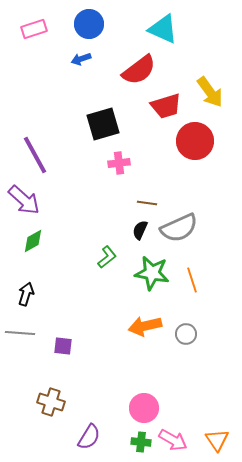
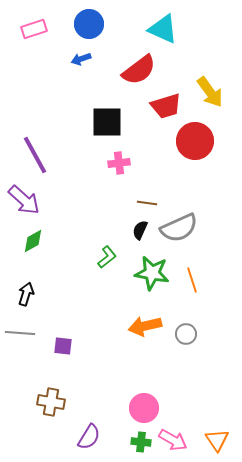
black square: moved 4 px right, 2 px up; rotated 16 degrees clockwise
brown cross: rotated 8 degrees counterclockwise
